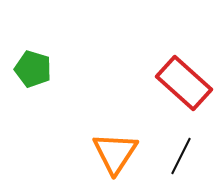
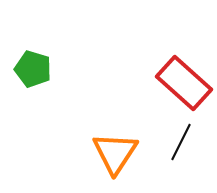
black line: moved 14 px up
